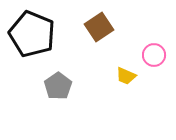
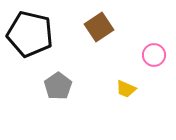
black pentagon: moved 2 px left; rotated 9 degrees counterclockwise
yellow trapezoid: moved 13 px down
